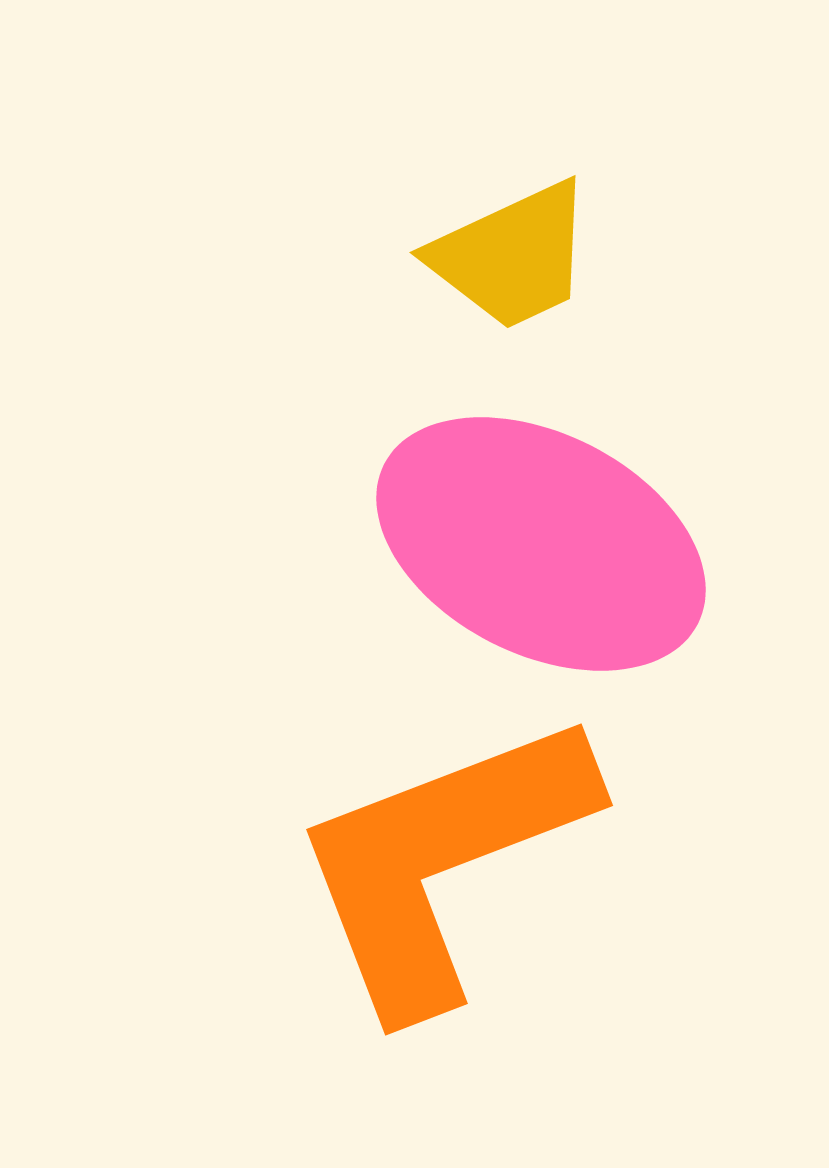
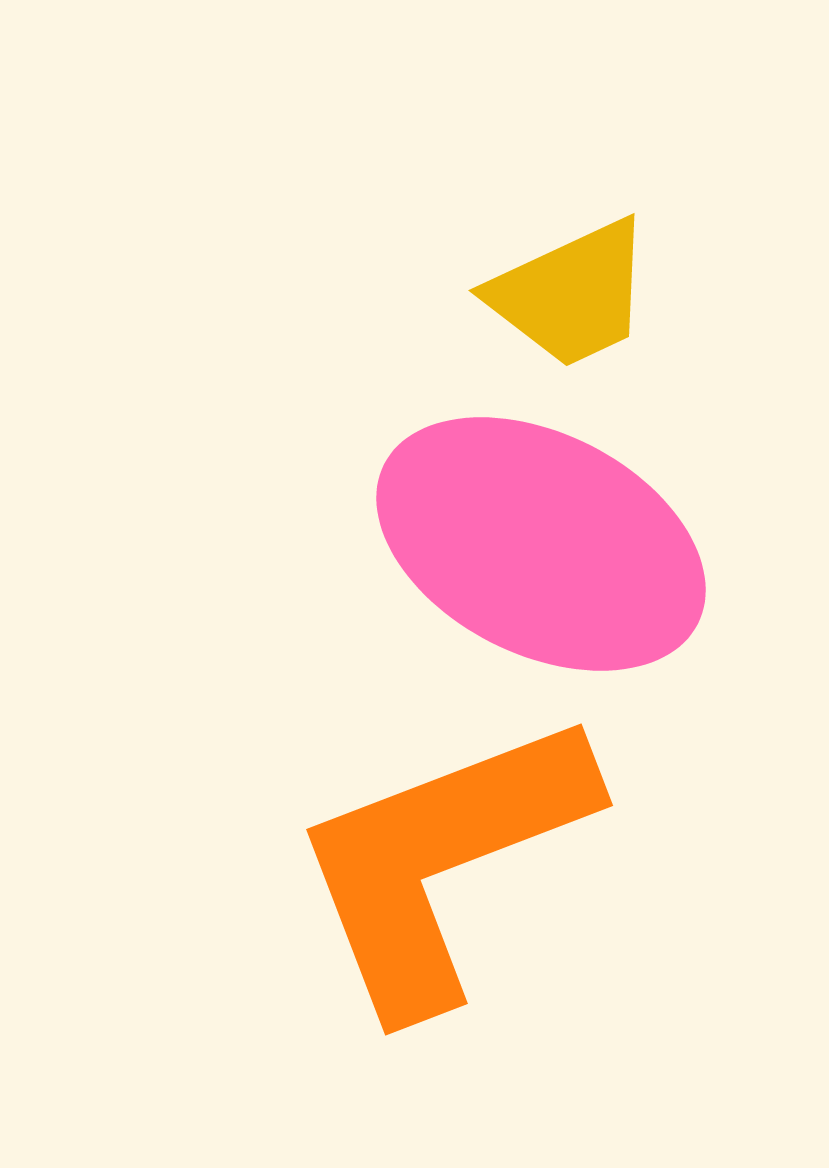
yellow trapezoid: moved 59 px right, 38 px down
